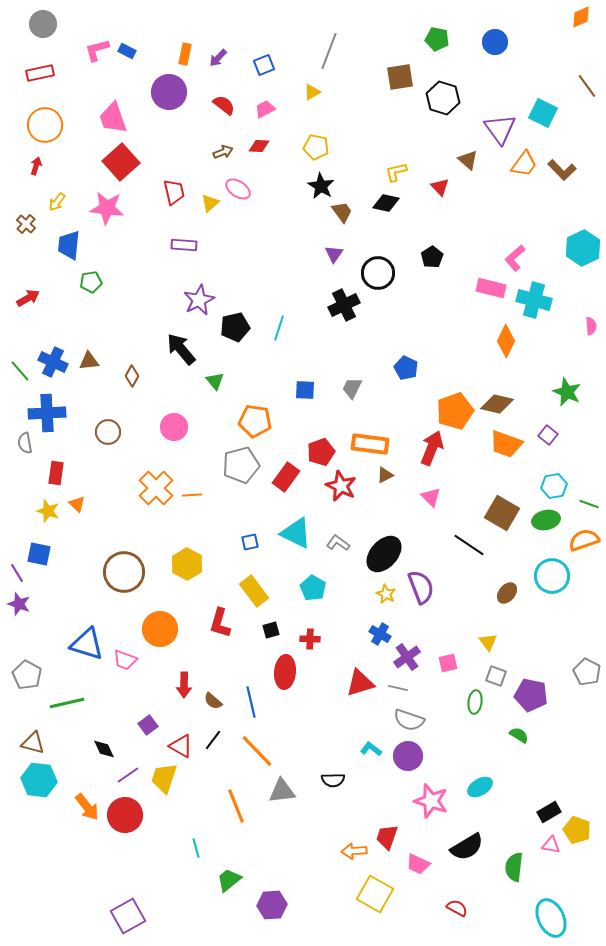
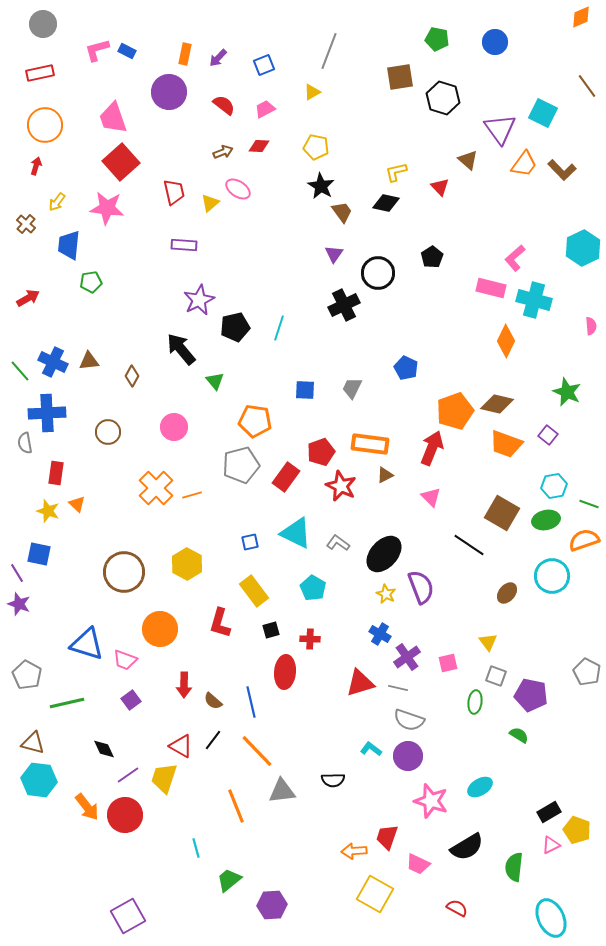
orange line at (192, 495): rotated 12 degrees counterclockwise
purple square at (148, 725): moved 17 px left, 25 px up
pink triangle at (551, 845): rotated 36 degrees counterclockwise
